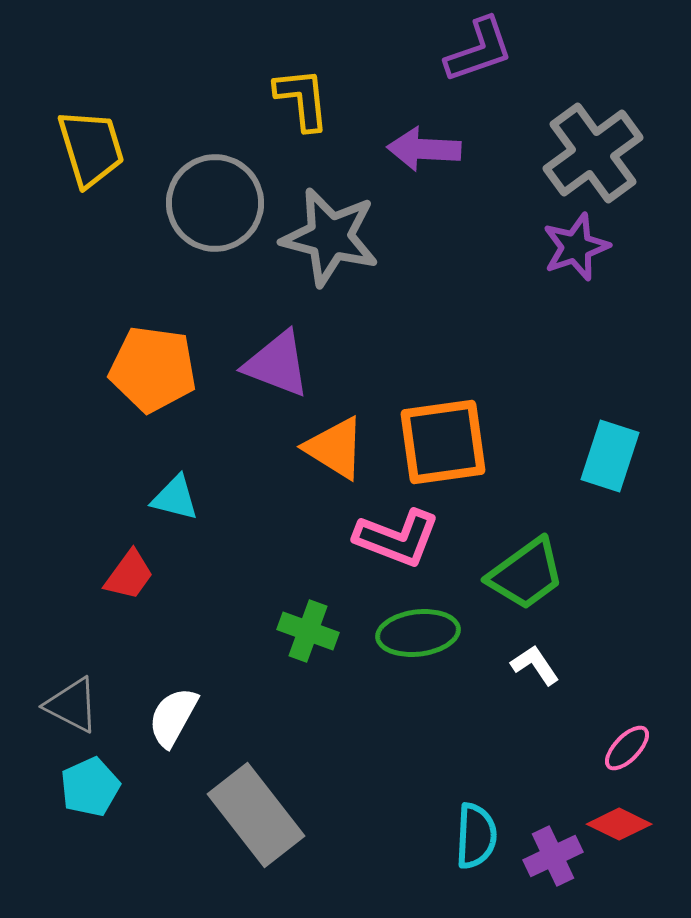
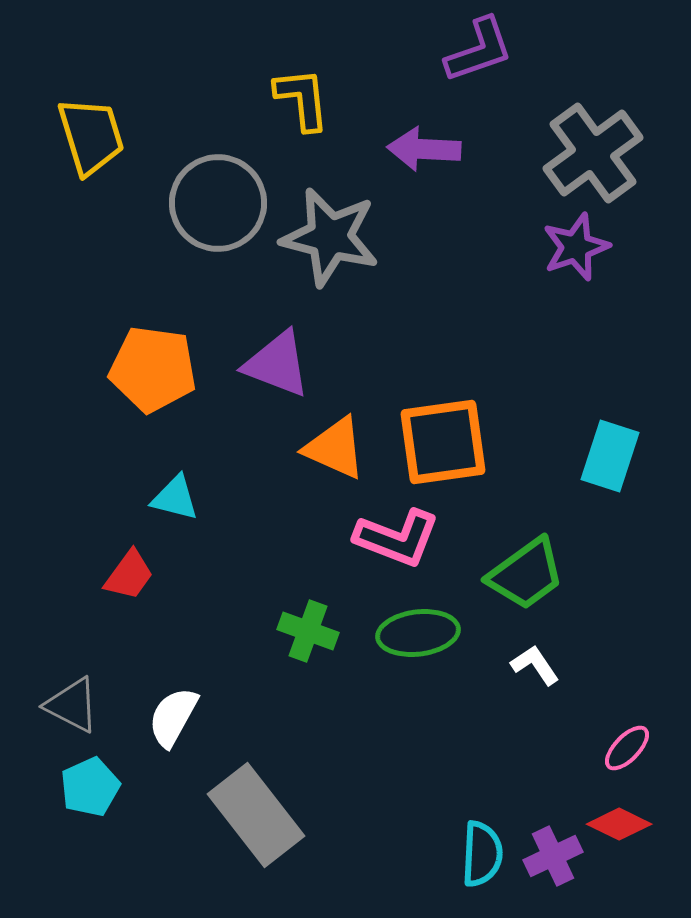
yellow trapezoid: moved 12 px up
gray circle: moved 3 px right
orange triangle: rotated 8 degrees counterclockwise
cyan semicircle: moved 6 px right, 18 px down
